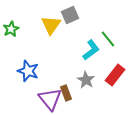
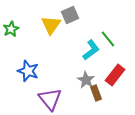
brown rectangle: moved 30 px right
